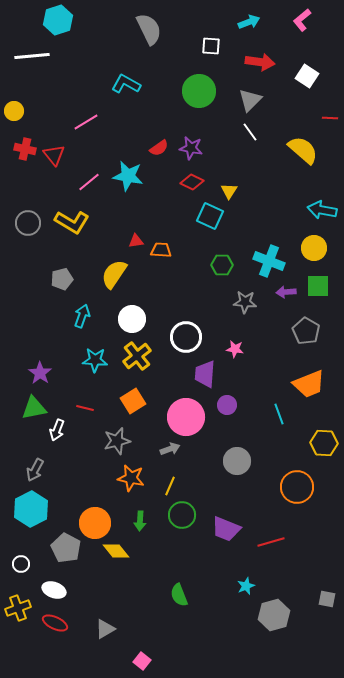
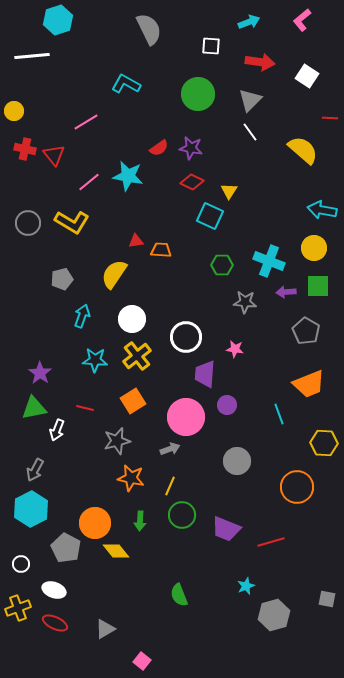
green circle at (199, 91): moved 1 px left, 3 px down
